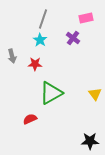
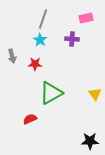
purple cross: moved 1 px left, 1 px down; rotated 32 degrees counterclockwise
